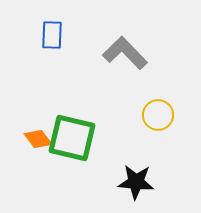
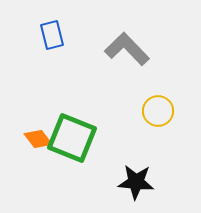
blue rectangle: rotated 16 degrees counterclockwise
gray L-shape: moved 2 px right, 4 px up
yellow circle: moved 4 px up
green square: rotated 9 degrees clockwise
